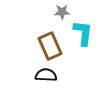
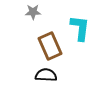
gray star: moved 29 px left
cyan L-shape: moved 3 px left, 5 px up
